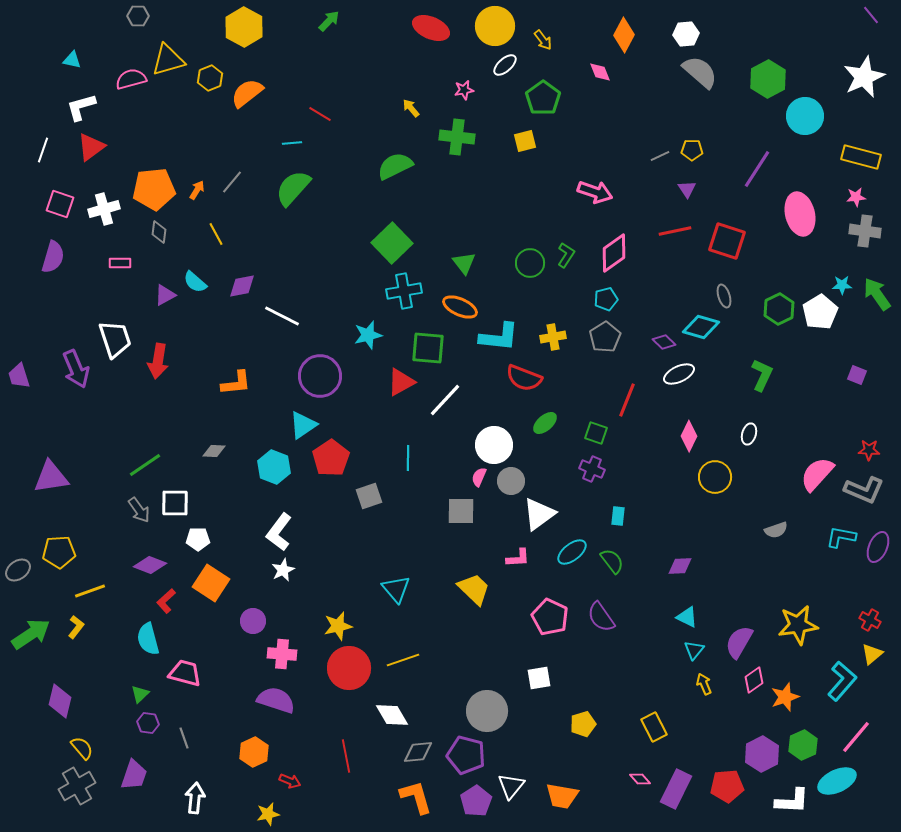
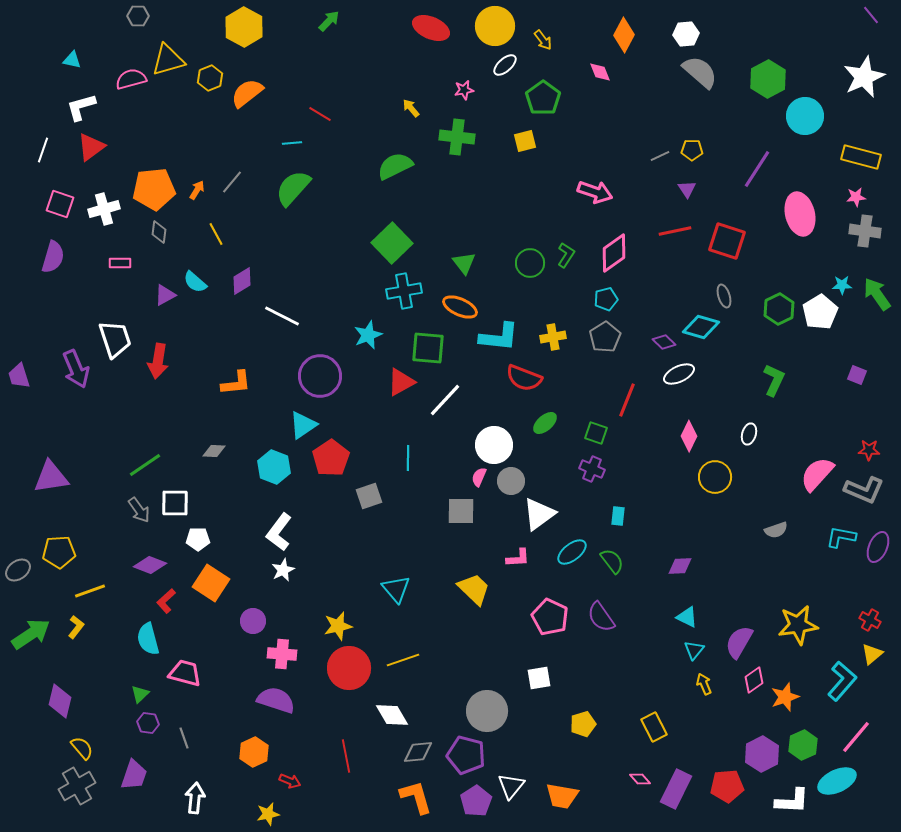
purple diamond at (242, 286): moved 5 px up; rotated 20 degrees counterclockwise
cyan star at (368, 335): rotated 8 degrees counterclockwise
green L-shape at (762, 375): moved 12 px right, 5 px down
